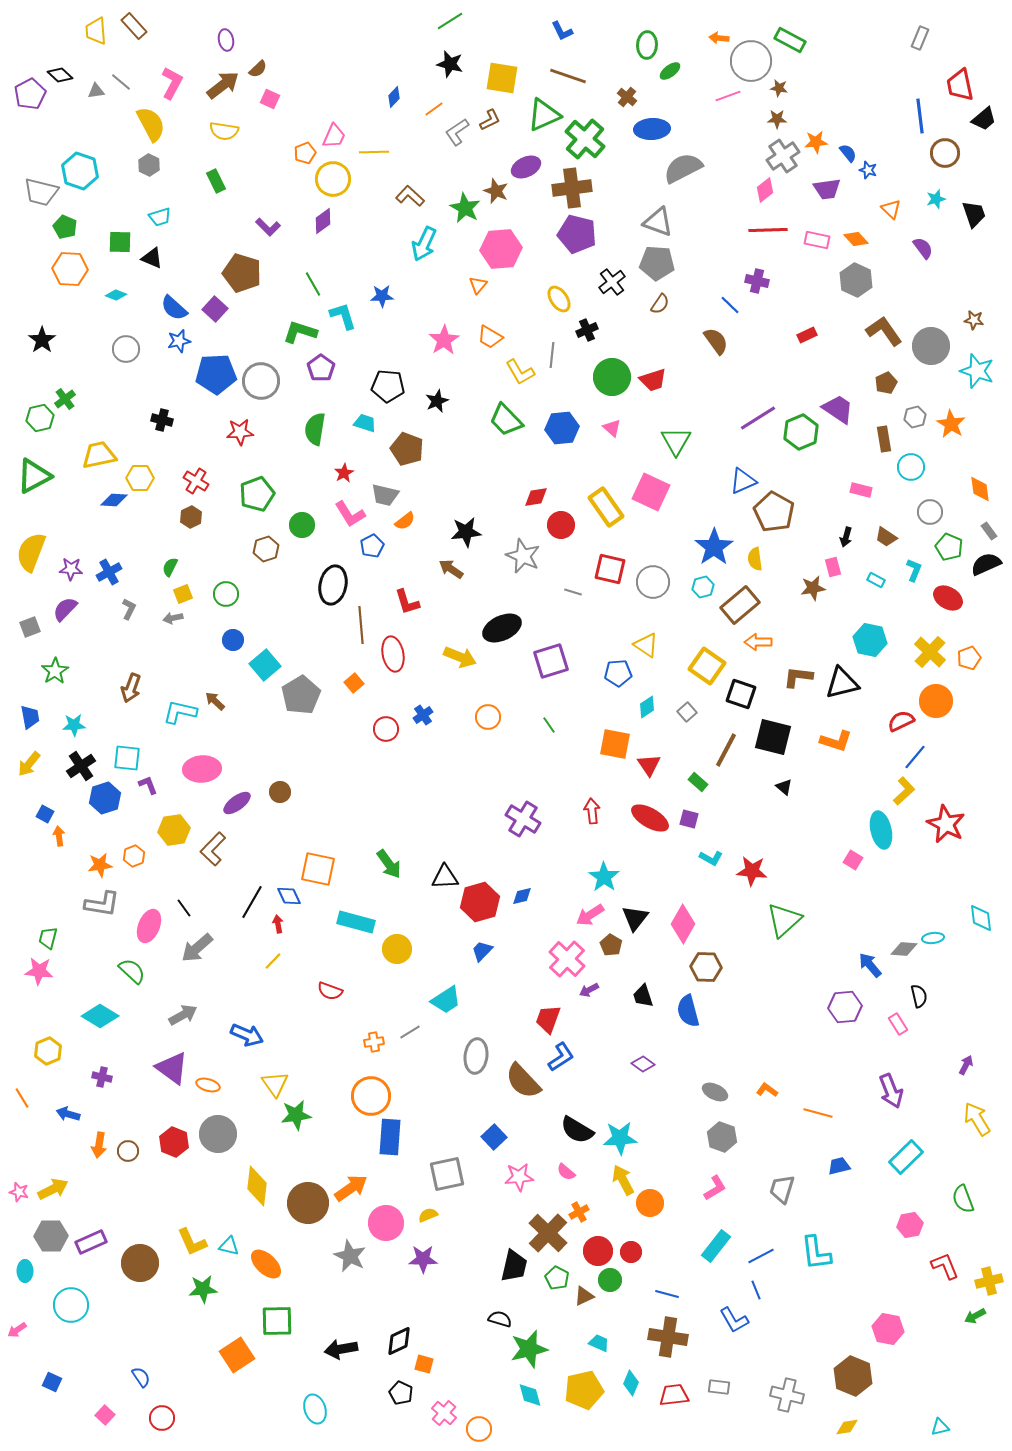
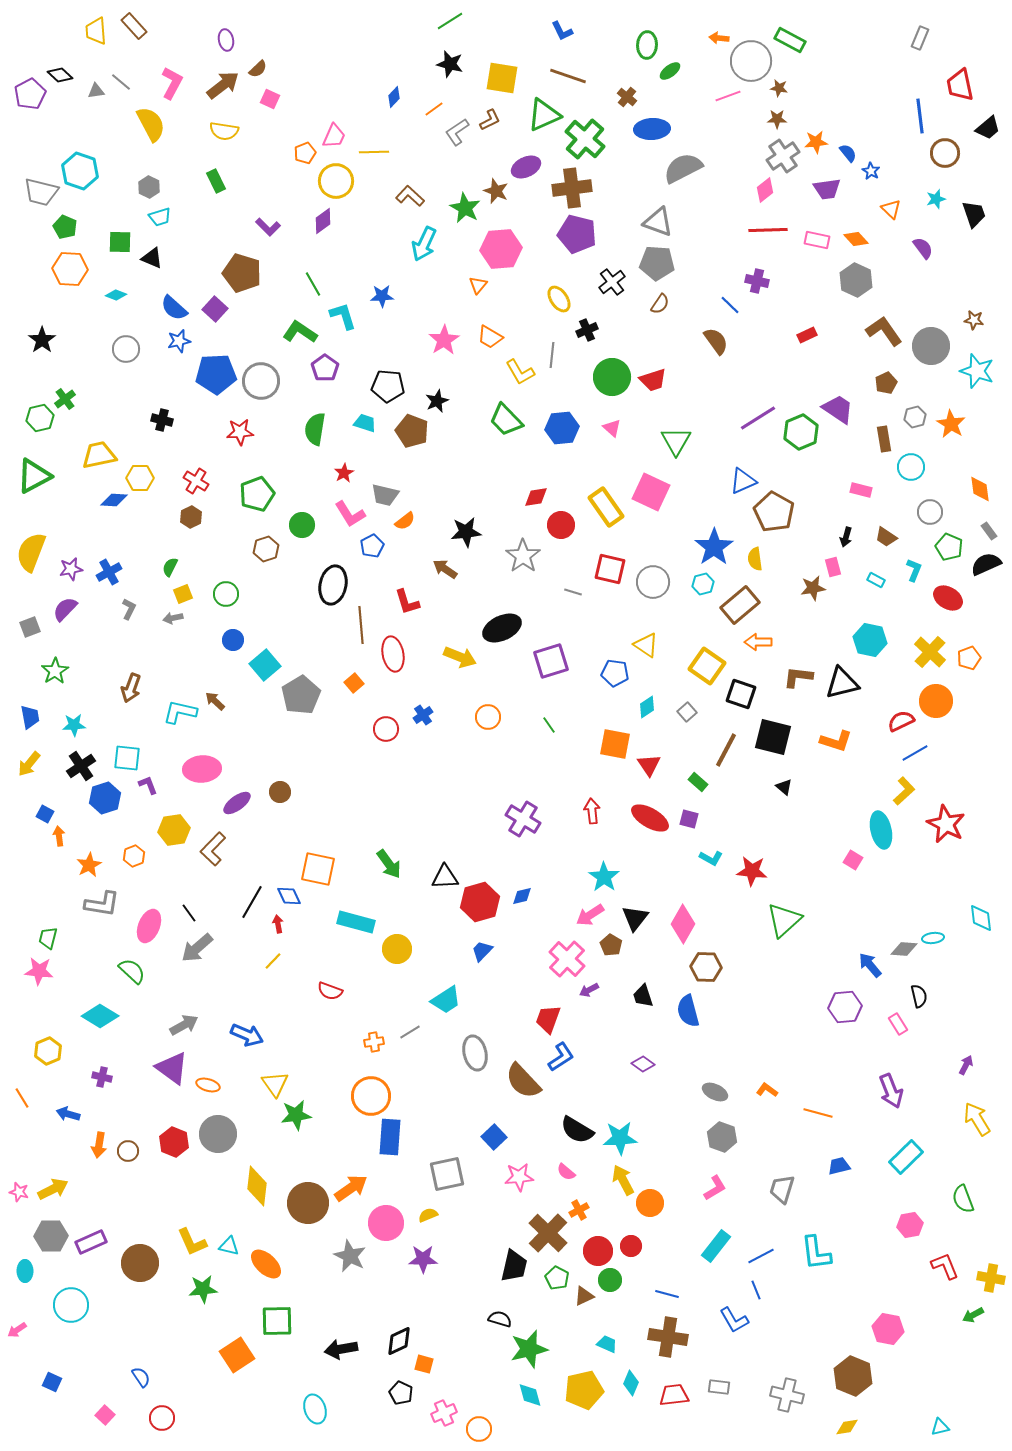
black trapezoid at (984, 119): moved 4 px right, 9 px down
gray hexagon at (149, 165): moved 22 px down
blue star at (868, 170): moved 3 px right, 1 px down; rotated 12 degrees clockwise
yellow circle at (333, 179): moved 3 px right, 2 px down
green L-shape at (300, 332): rotated 16 degrees clockwise
purple pentagon at (321, 368): moved 4 px right
brown pentagon at (407, 449): moved 5 px right, 18 px up
gray star at (523, 556): rotated 12 degrees clockwise
purple star at (71, 569): rotated 15 degrees counterclockwise
brown arrow at (451, 569): moved 6 px left
cyan hexagon at (703, 587): moved 3 px up
blue pentagon at (618, 673): moved 3 px left; rotated 12 degrees clockwise
blue line at (915, 757): moved 4 px up; rotated 20 degrees clockwise
orange star at (100, 865): moved 11 px left; rotated 20 degrees counterclockwise
black line at (184, 908): moved 5 px right, 5 px down
gray arrow at (183, 1015): moved 1 px right, 10 px down
gray ellipse at (476, 1056): moved 1 px left, 3 px up; rotated 20 degrees counterclockwise
orange cross at (579, 1212): moved 2 px up
red circle at (631, 1252): moved 6 px up
yellow cross at (989, 1281): moved 2 px right, 3 px up; rotated 24 degrees clockwise
green arrow at (975, 1316): moved 2 px left, 1 px up
cyan trapezoid at (599, 1343): moved 8 px right, 1 px down
pink cross at (444, 1413): rotated 25 degrees clockwise
